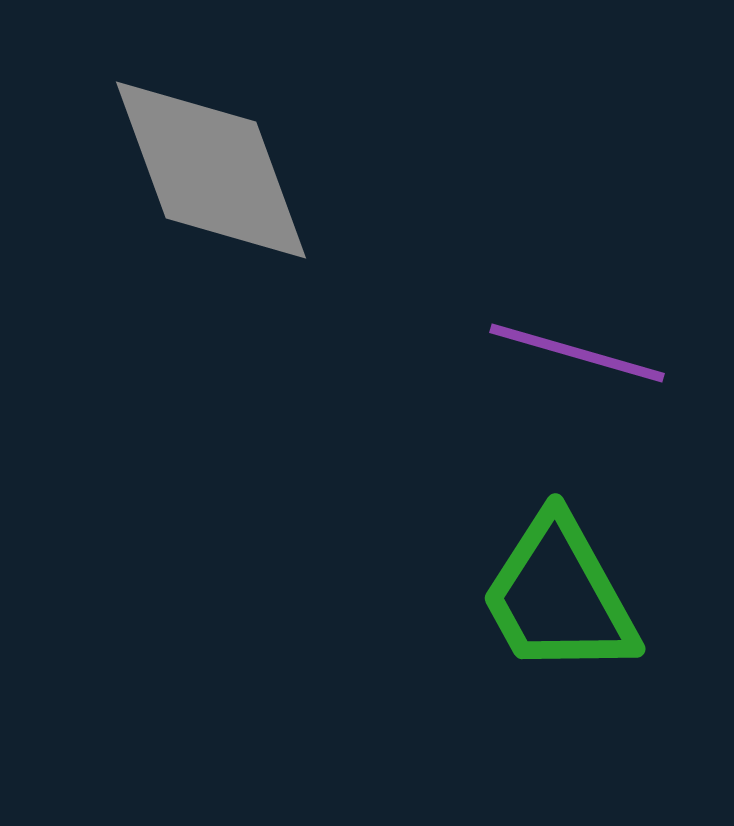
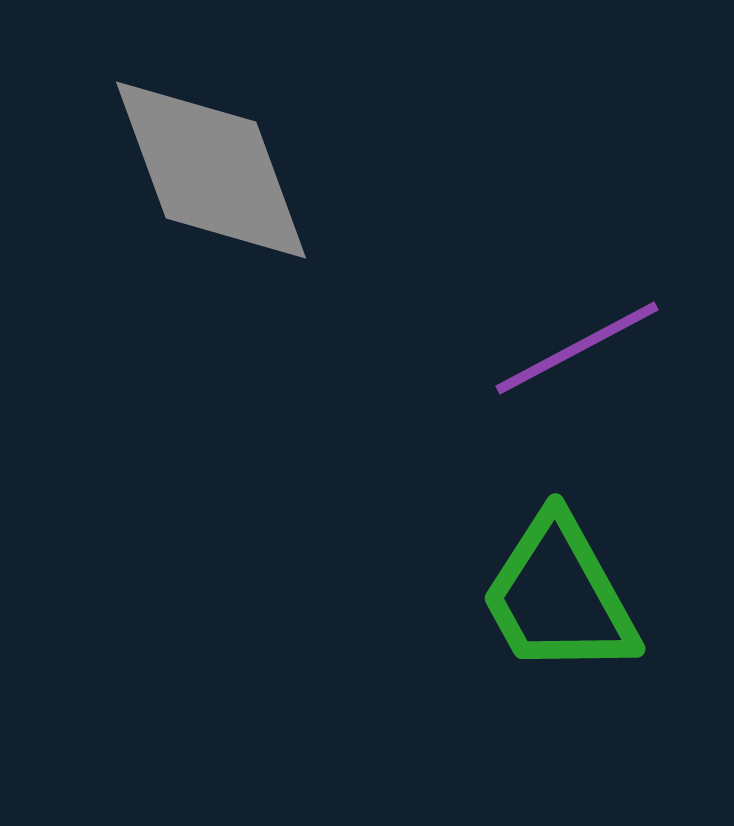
purple line: moved 5 px up; rotated 44 degrees counterclockwise
